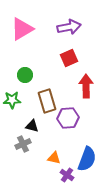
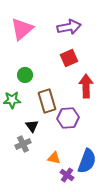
pink triangle: rotated 10 degrees counterclockwise
black triangle: rotated 40 degrees clockwise
blue semicircle: moved 2 px down
